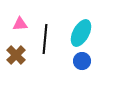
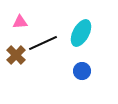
pink triangle: moved 2 px up
black line: moved 2 px left, 4 px down; rotated 60 degrees clockwise
blue circle: moved 10 px down
